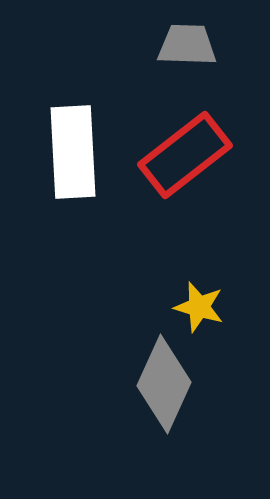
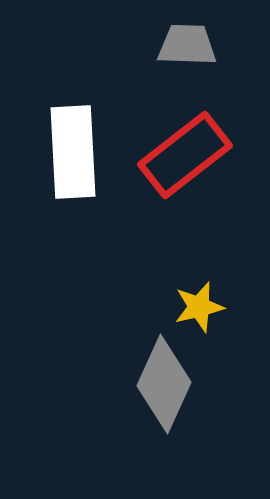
yellow star: rotated 30 degrees counterclockwise
